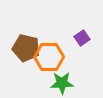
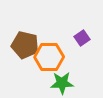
brown pentagon: moved 1 px left, 3 px up
